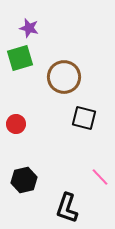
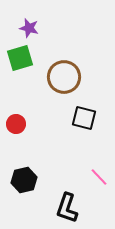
pink line: moved 1 px left
